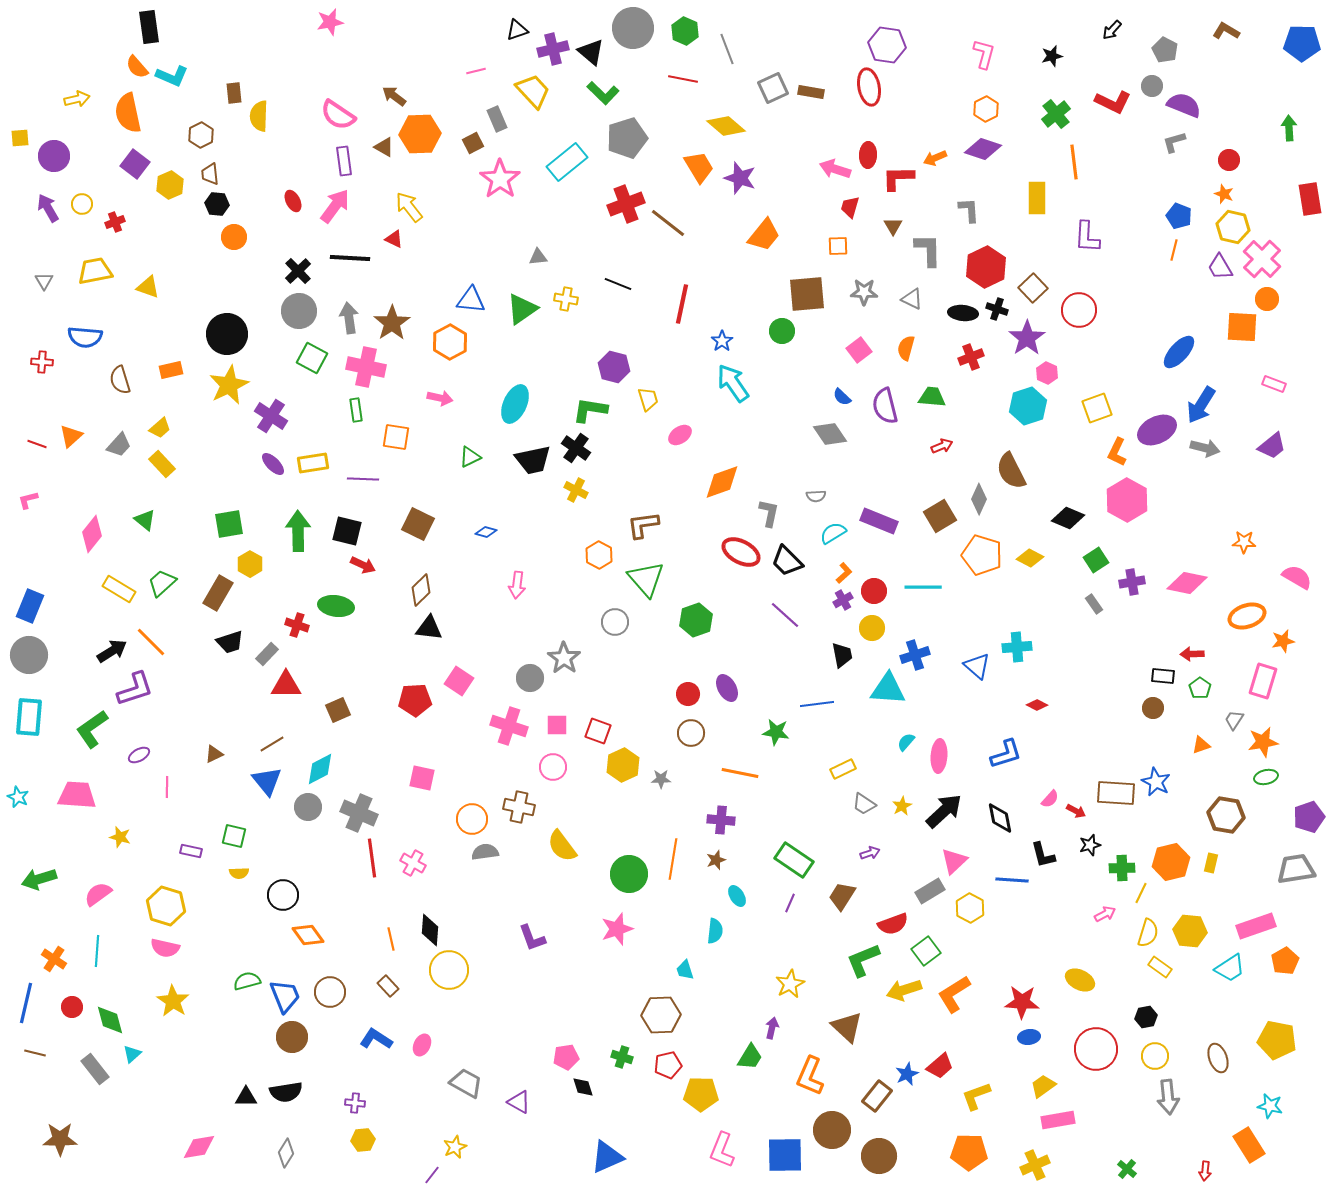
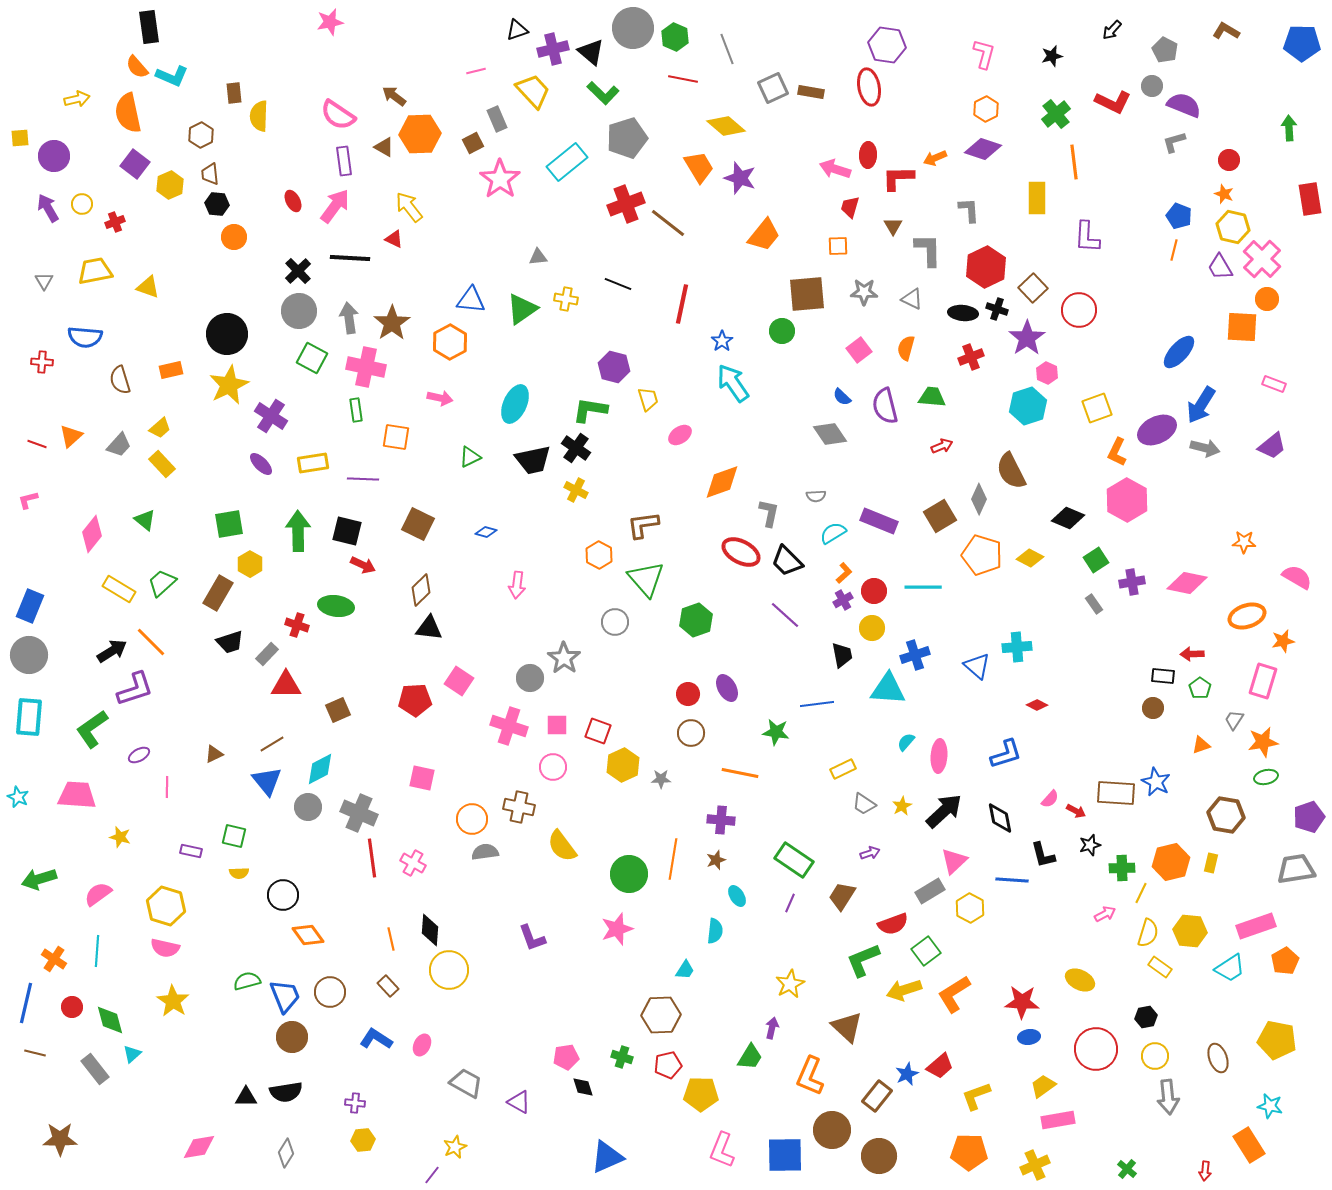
green hexagon at (685, 31): moved 10 px left, 6 px down
purple ellipse at (273, 464): moved 12 px left
cyan trapezoid at (685, 970): rotated 130 degrees counterclockwise
